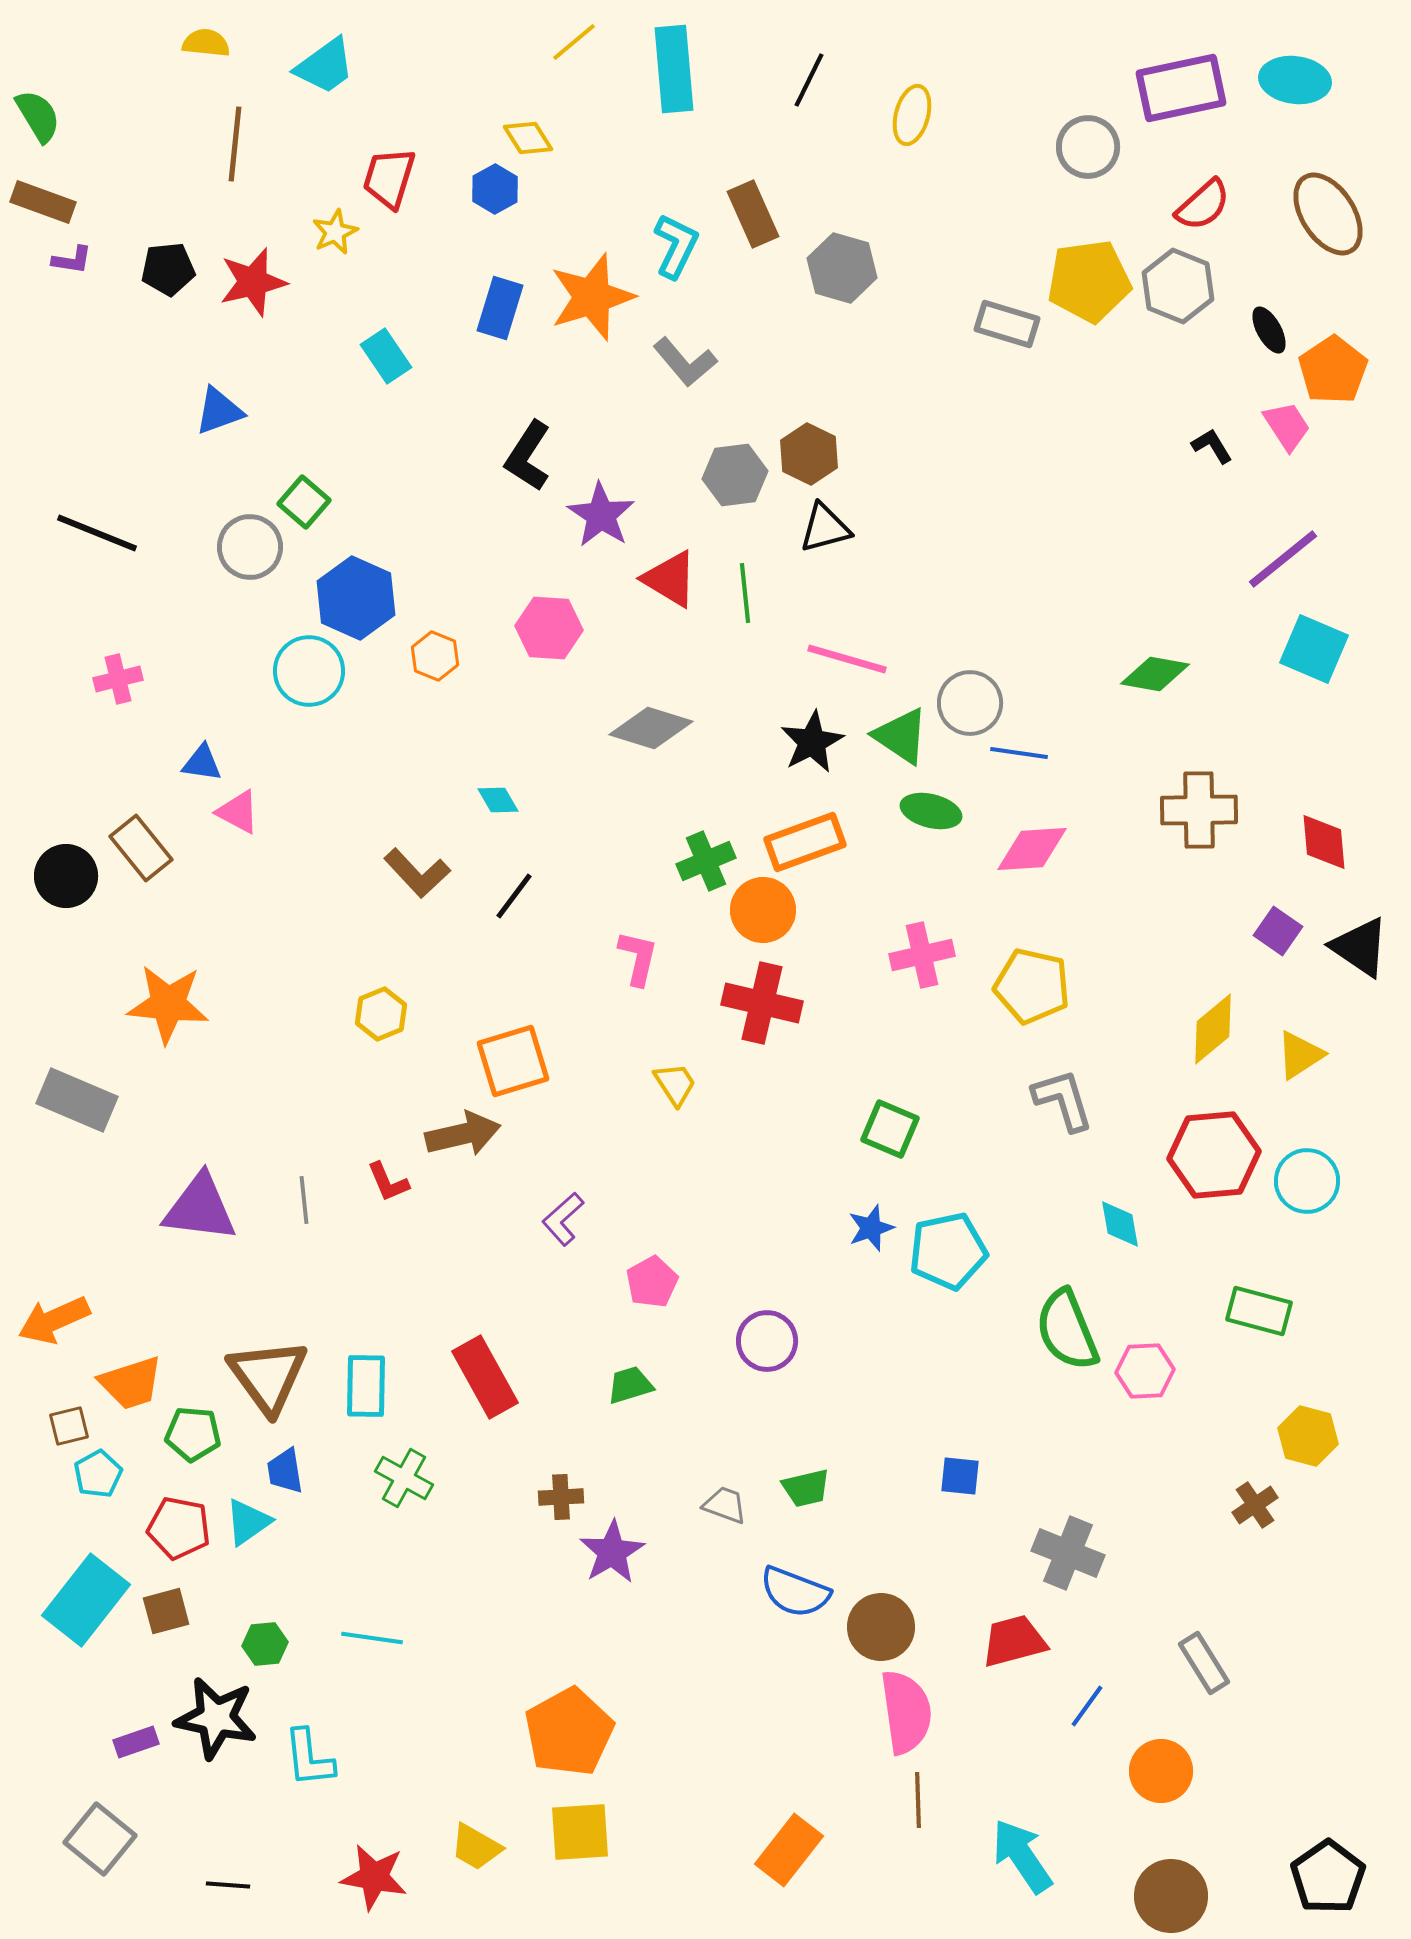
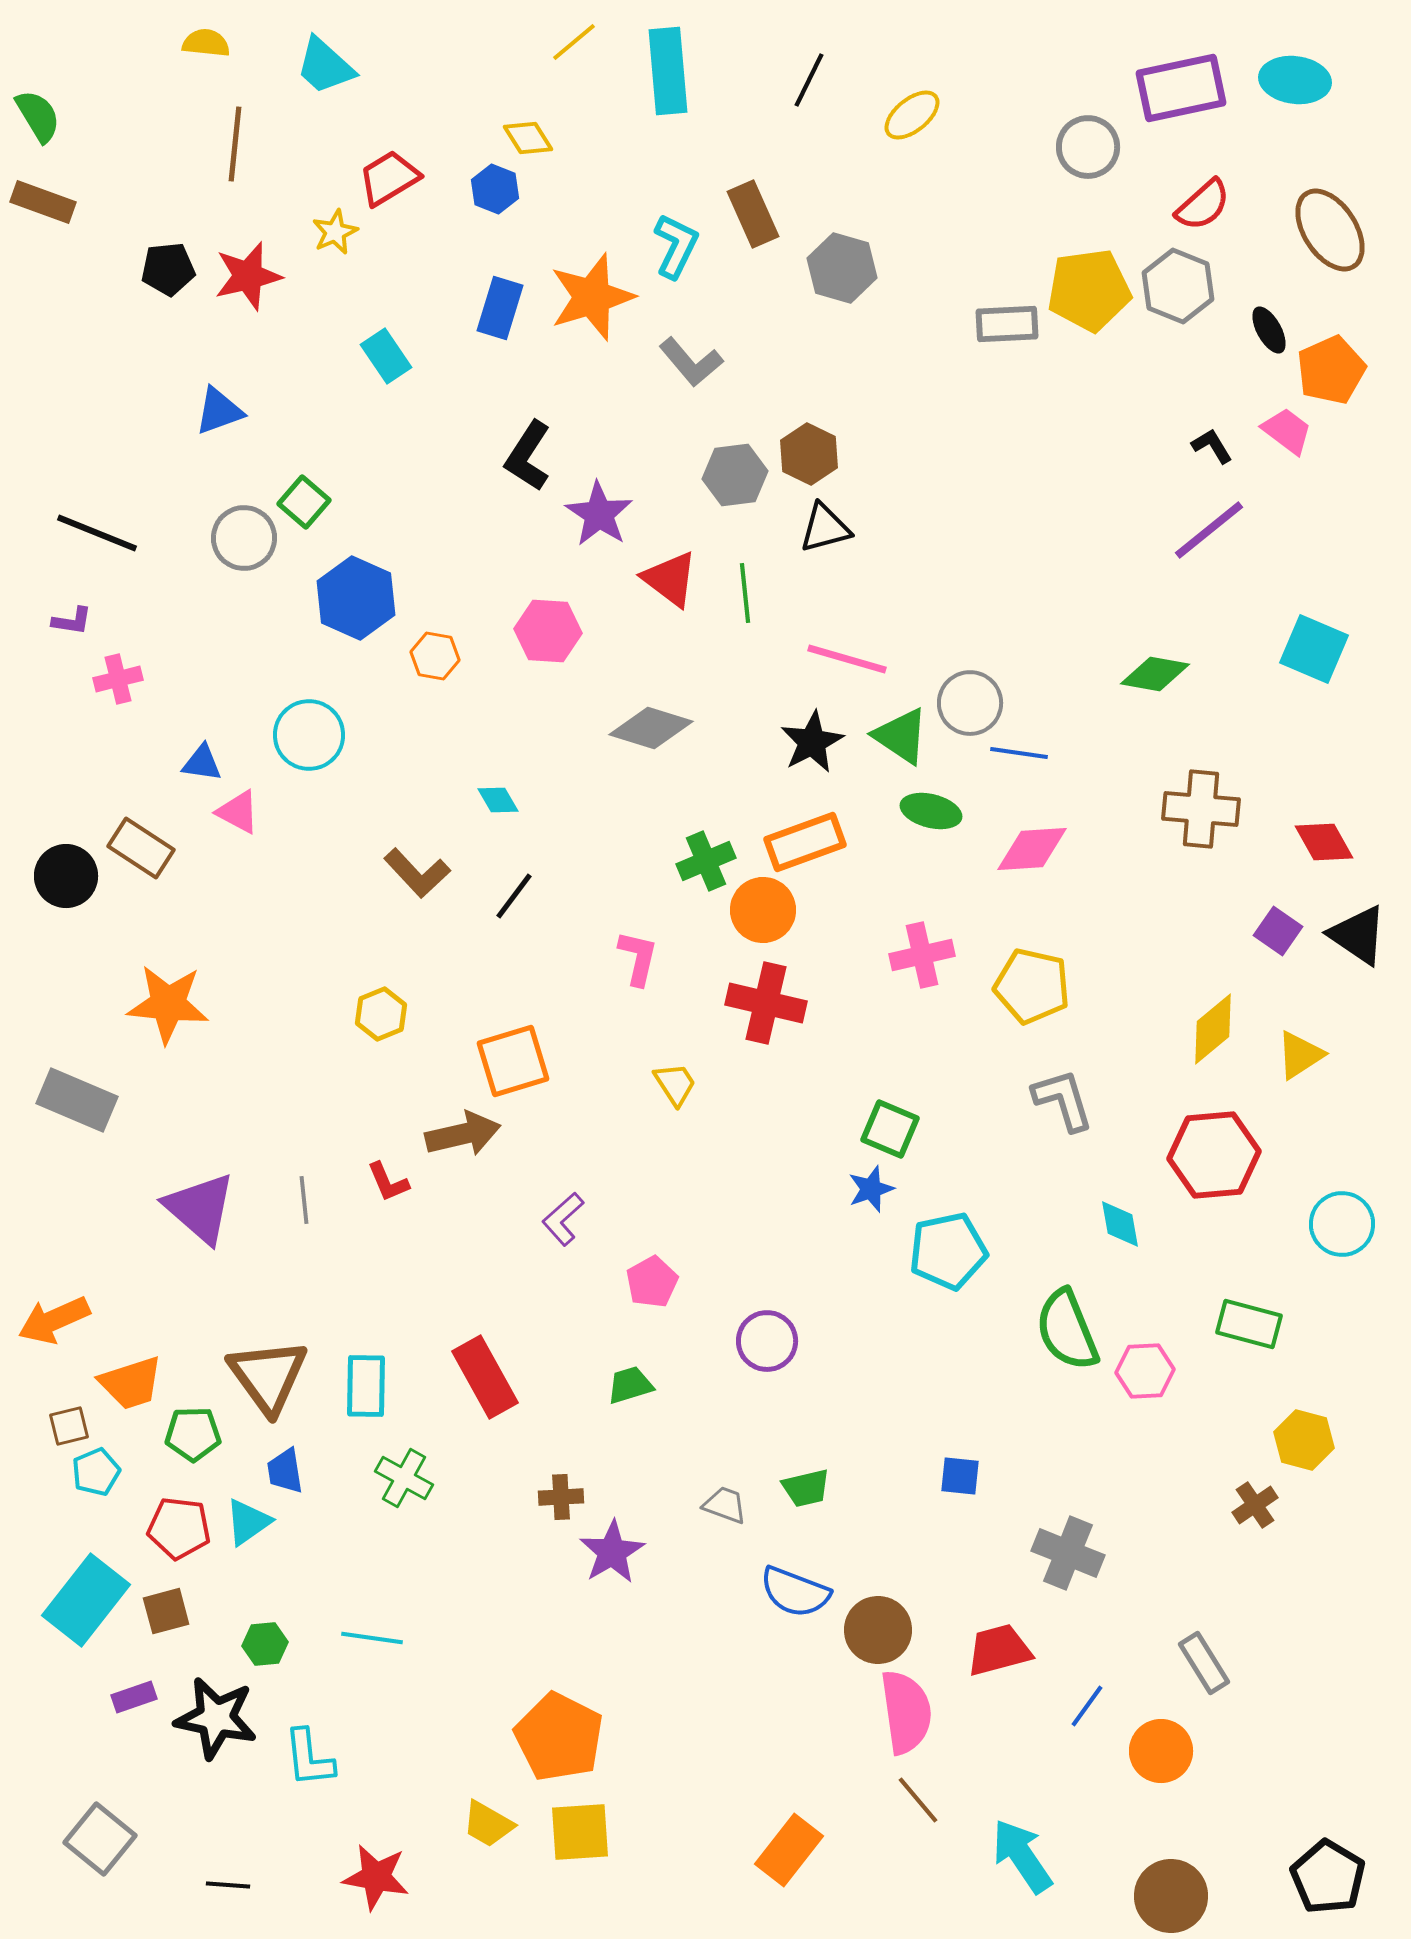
cyan trapezoid at (325, 66): rotated 78 degrees clockwise
cyan rectangle at (674, 69): moved 6 px left, 2 px down
yellow ellipse at (912, 115): rotated 36 degrees clockwise
red trapezoid at (389, 178): rotated 42 degrees clockwise
blue hexagon at (495, 189): rotated 9 degrees counterclockwise
brown ellipse at (1328, 214): moved 2 px right, 16 px down
purple L-shape at (72, 260): moved 361 px down
yellow pentagon at (1089, 281): moved 9 px down
red star at (253, 282): moved 5 px left, 6 px up
gray rectangle at (1007, 324): rotated 20 degrees counterclockwise
gray L-shape at (685, 362): moved 6 px right
orange pentagon at (1333, 370): moved 2 px left; rotated 10 degrees clockwise
pink trapezoid at (1287, 426): moved 5 px down; rotated 20 degrees counterclockwise
purple star at (601, 515): moved 2 px left, 1 px up
gray circle at (250, 547): moved 6 px left, 9 px up
purple line at (1283, 559): moved 74 px left, 29 px up
red triangle at (670, 579): rotated 6 degrees clockwise
pink hexagon at (549, 628): moved 1 px left, 3 px down
orange hexagon at (435, 656): rotated 12 degrees counterclockwise
cyan circle at (309, 671): moved 64 px down
brown cross at (1199, 810): moved 2 px right, 1 px up; rotated 6 degrees clockwise
red diamond at (1324, 842): rotated 24 degrees counterclockwise
brown rectangle at (141, 848): rotated 18 degrees counterclockwise
black triangle at (1360, 947): moved 2 px left, 12 px up
red cross at (762, 1003): moved 4 px right
cyan circle at (1307, 1181): moved 35 px right, 43 px down
purple triangle at (200, 1208): rotated 34 degrees clockwise
blue star at (871, 1228): moved 39 px up
green rectangle at (1259, 1311): moved 10 px left, 13 px down
green pentagon at (193, 1434): rotated 6 degrees counterclockwise
yellow hexagon at (1308, 1436): moved 4 px left, 4 px down
cyan pentagon at (98, 1474): moved 2 px left, 2 px up; rotated 6 degrees clockwise
red pentagon at (179, 1528): rotated 4 degrees counterclockwise
brown circle at (881, 1627): moved 3 px left, 3 px down
red trapezoid at (1014, 1641): moved 15 px left, 9 px down
orange pentagon at (569, 1732): moved 10 px left, 5 px down; rotated 16 degrees counterclockwise
purple rectangle at (136, 1742): moved 2 px left, 45 px up
orange circle at (1161, 1771): moved 20 px up
brown line at (918, 1800): rotated 38 degrees counterclockwise
yellow trapezoid at (476, 1847): moved 12 px right, 23 px up
red star at (374, 1877): moved 2 px right
black pentagon at (1328, 1877): rotated 6 degrees counterclockwise
